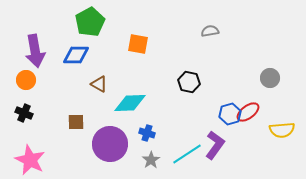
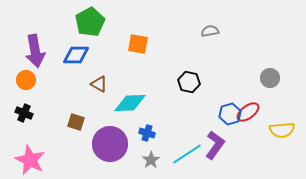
brown square: rotated 18 degrees clockwise
